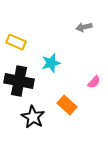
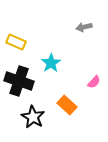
cyan star: rotated 18 degrees counterclockwise
black cross: rotated 8 degrees clockwise
